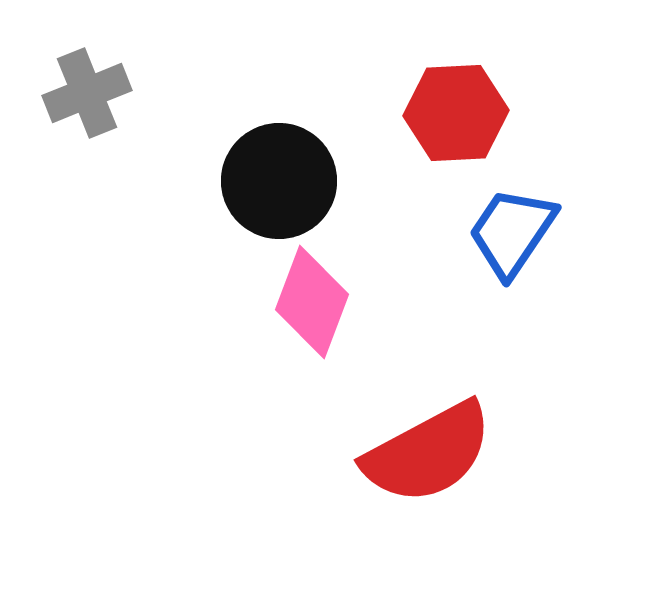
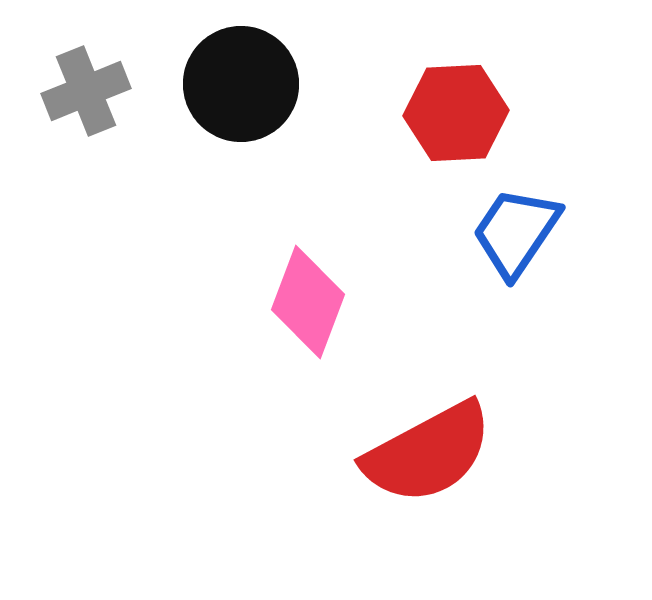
gray cross: moved 1 px left, 2 px up
black circle: moved 38 px left, 97 px up
blue trapezoid: moved 4 px right
pink diamond: moved 4 px left
